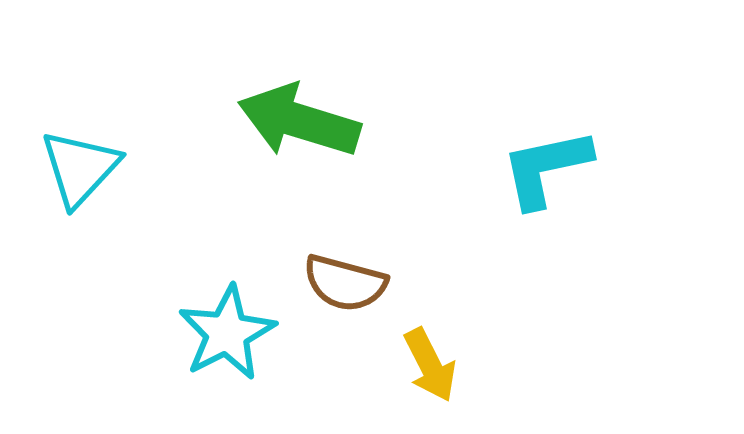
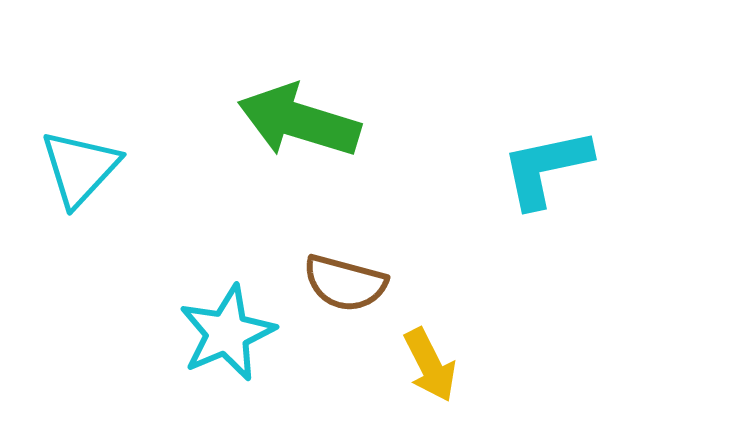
cyan star: rotated 4 degrees clockwise
